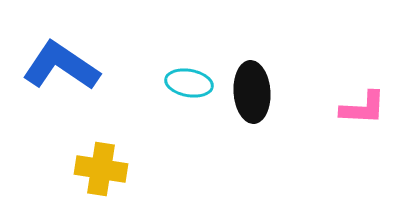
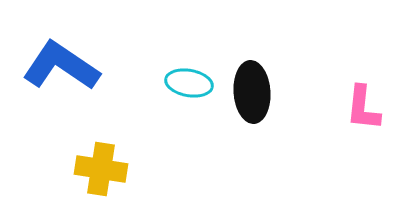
pink L-shape: rotated 93 degrees clockwise
